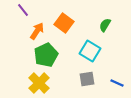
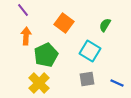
orange arrow: moved 11 px left, 5 px down; rotated 30 degrees counterclockwise
